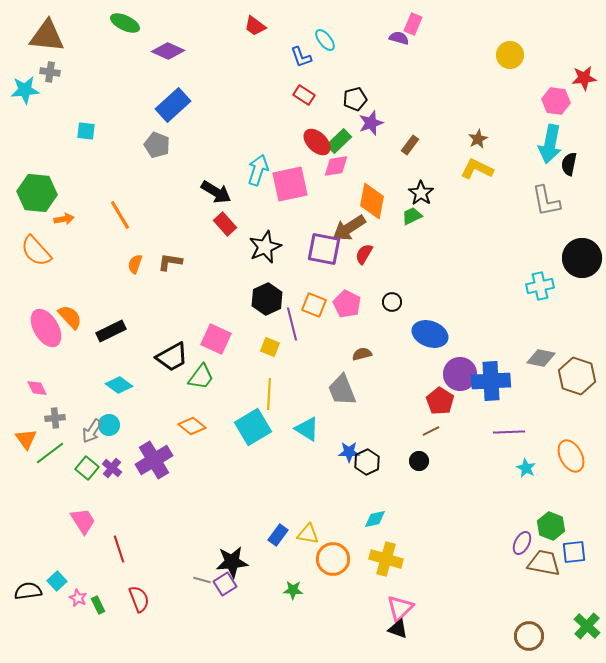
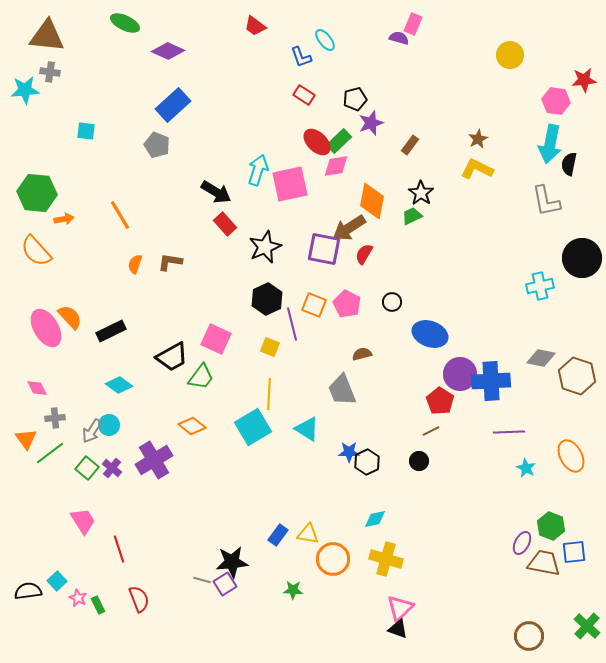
red star at (584, 78): moved 2 px down
